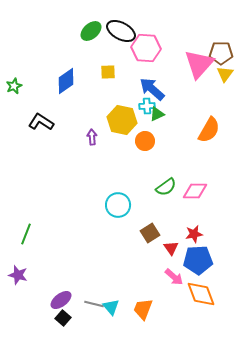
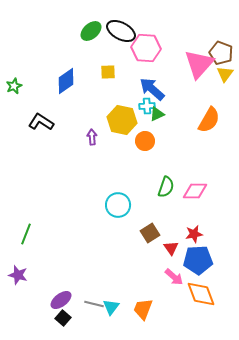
brown pentagon: rotated 20 degrees clockwise
orange semicircle: moved 10 px up
green semicircle: rotated 35 degrees counterclockwise
cyan triangle: rotated 18 degrees clockwise
